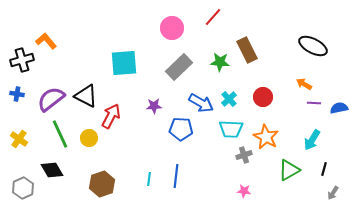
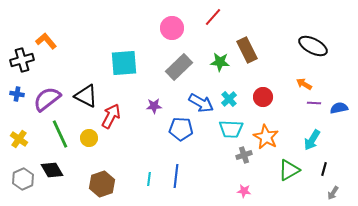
purple semicircle: moved 4 px left
gray hexagon: moved 9 px up
